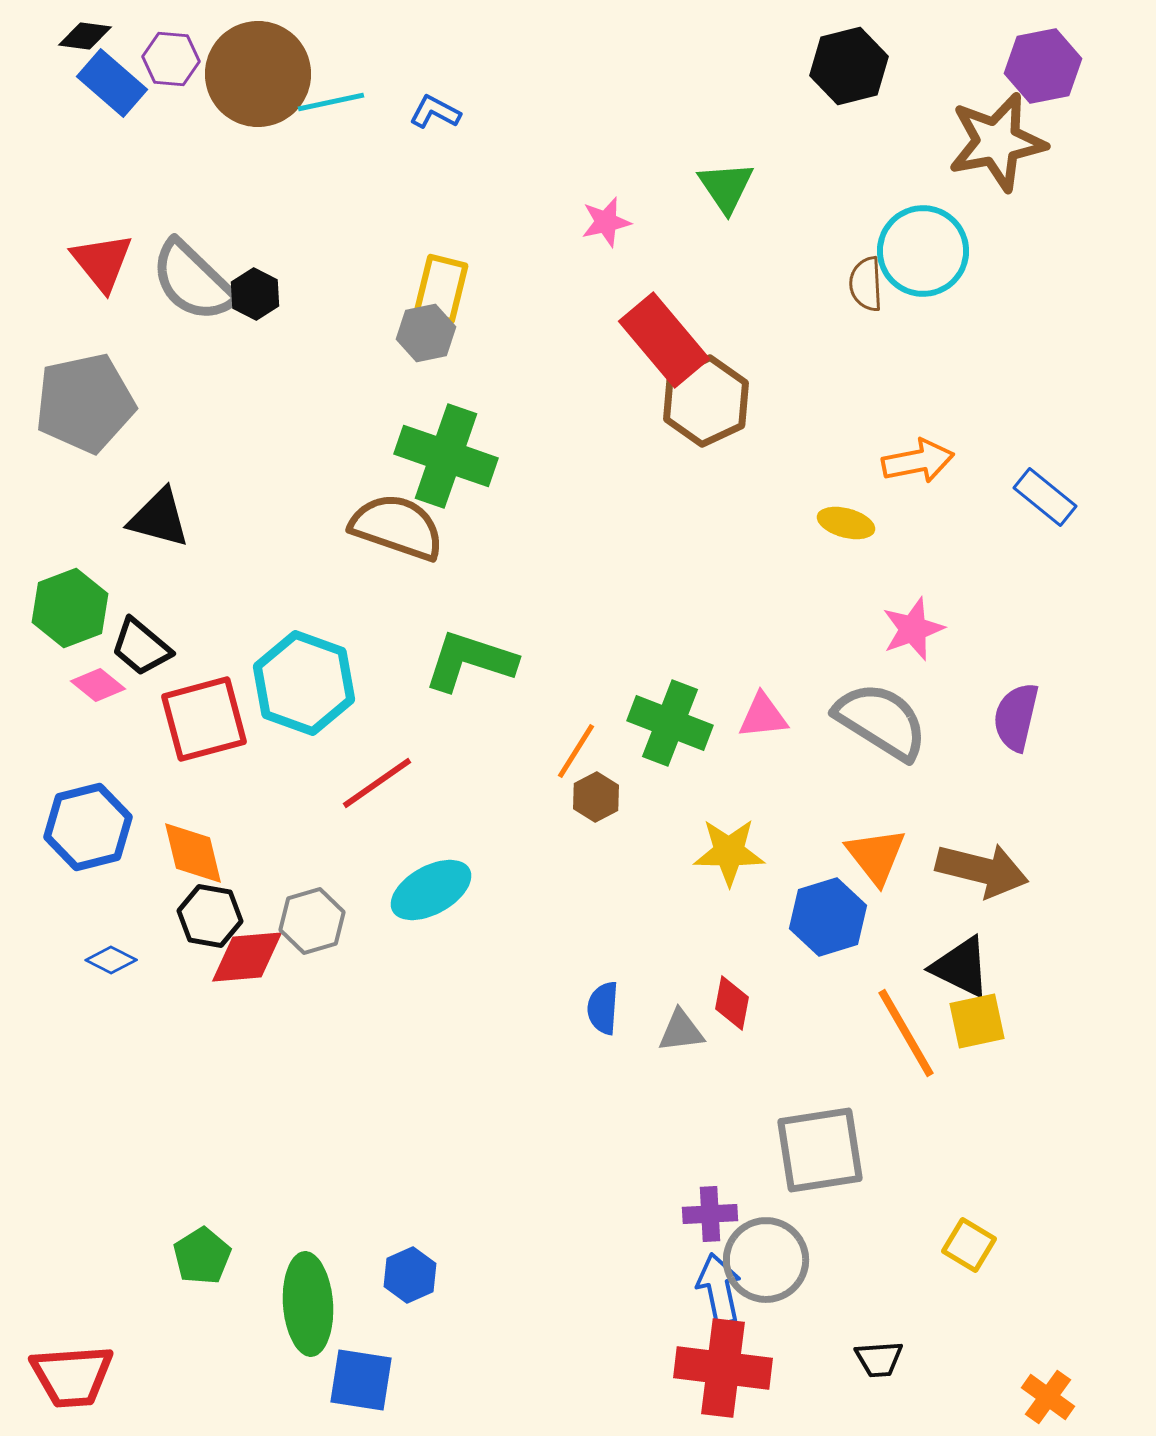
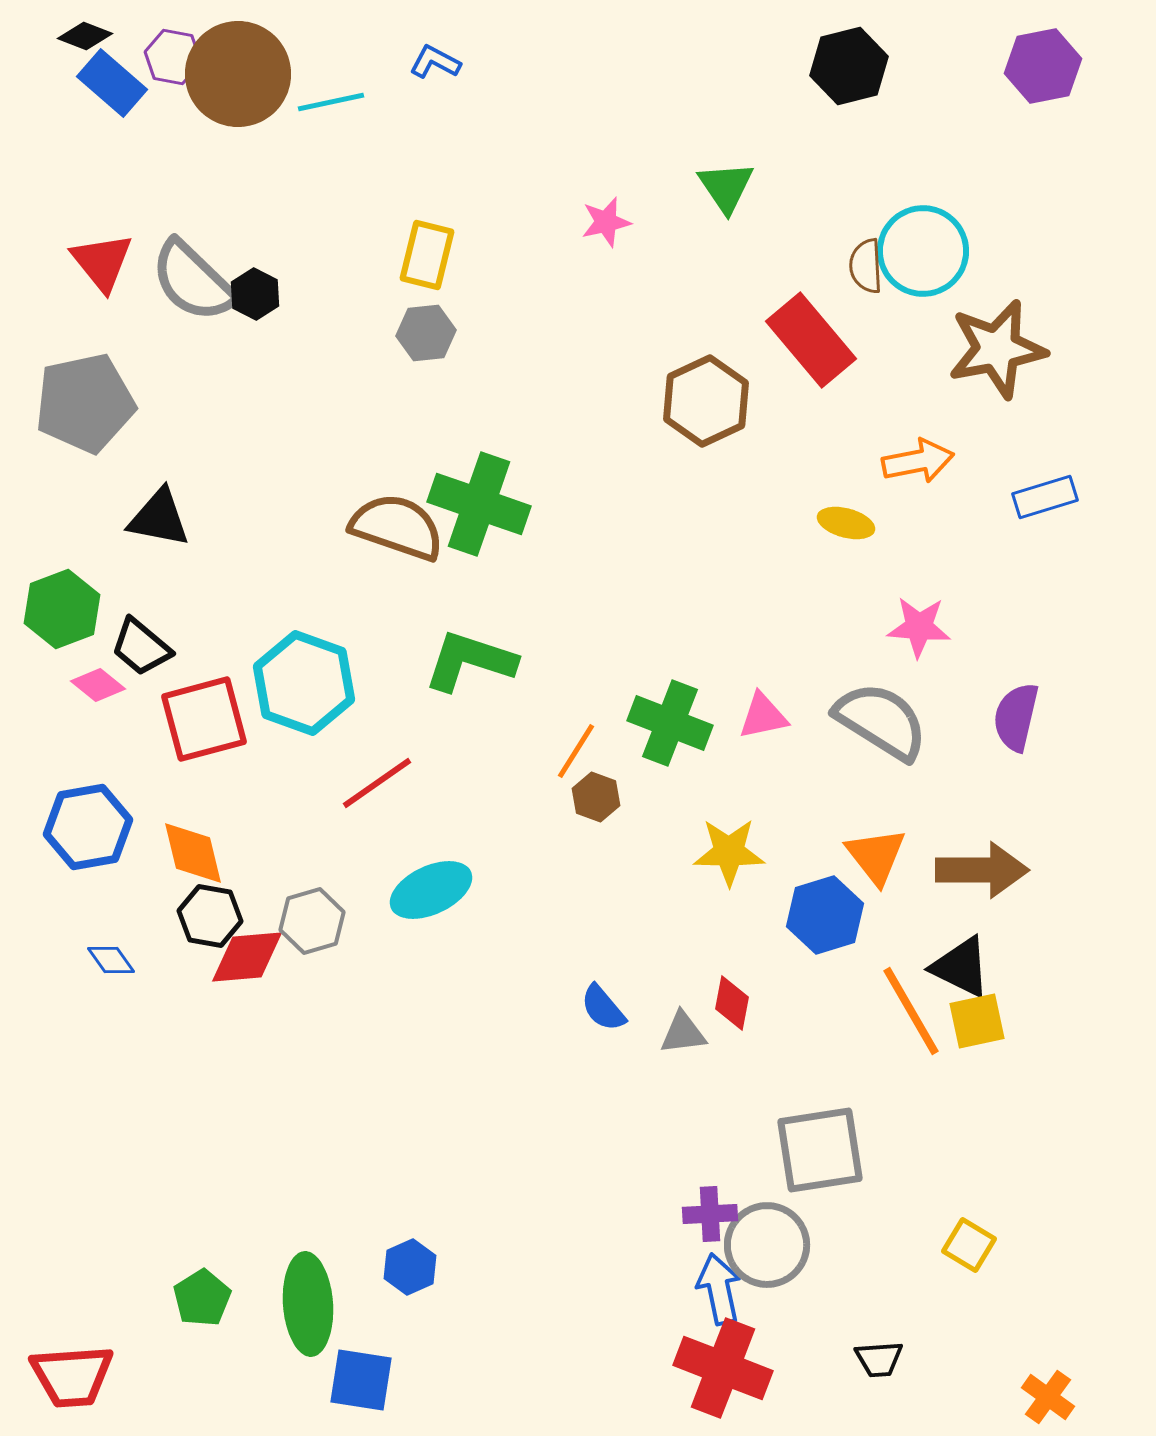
black diamond at (85, 36): rotated 14 degrees clockwise
purple hexagon at (171, 59): moved 2 px right, 2 px up; rotated 6 degrees clockwise
brown circle at (258, 74): moved 20 px left
blue L-shape at (435, 112): moved 50 px up
brown star at (997, 142): moved 207 px down
brown semicircle at (866, 284): moved 18 px up
yellow rectangle at (441, 289): moved 14 px left, 34 px up
gray hexagon at (426, 333): rotated 6 degrees clockwise
red rectangle at (664, 340): moved 147 px right
green cross at (446, 456): moved 33 px right, 48 px down
blue rectangle at (1045, 497): rotated 56 degrees counterclockwise
black triangle at (159, 518): rotated 4 degrees counterclockwise
green hexagon at (70, 608): moved 8 px left, 1 px down
pink star at (913, 629): moved 6 px right, 2 px up; rotated 24 degrees clockwise
pink triangle at (763, 716): rotated 6 degrees counterclockwise
brown hexagon at (596, 797): rotated 12 degrees counterclockwise
blue hexagon at (88, 827): rotated 4 degrees clockwise
brown arrow at (982, 870): rotated 14 degrees counterclockwise
cyan ellipse at (431, 890): rotated 4 degrees clockwise
blue hexagon at (828, 917): moved 3 px left, 2 px up
blue diamond at (111, 960): rotated 27 degrees clockwise
blue semicircle at (603, 1008): rotated 44 degrees counterclockwise
gray triangle at (681, 1031): moved 2 px right, 2 px down
orange line at (906, 1033): moved 5 px right, 22 px up
green pentagon at (202, 1256): moved 42 px down
gray circle at (766, 1260): moved 1 px right, 15 px up
blue hexagon at (410, 1275): moved 8 px up
red cross at (723, 1368): rotated 14 degrees clockwise
